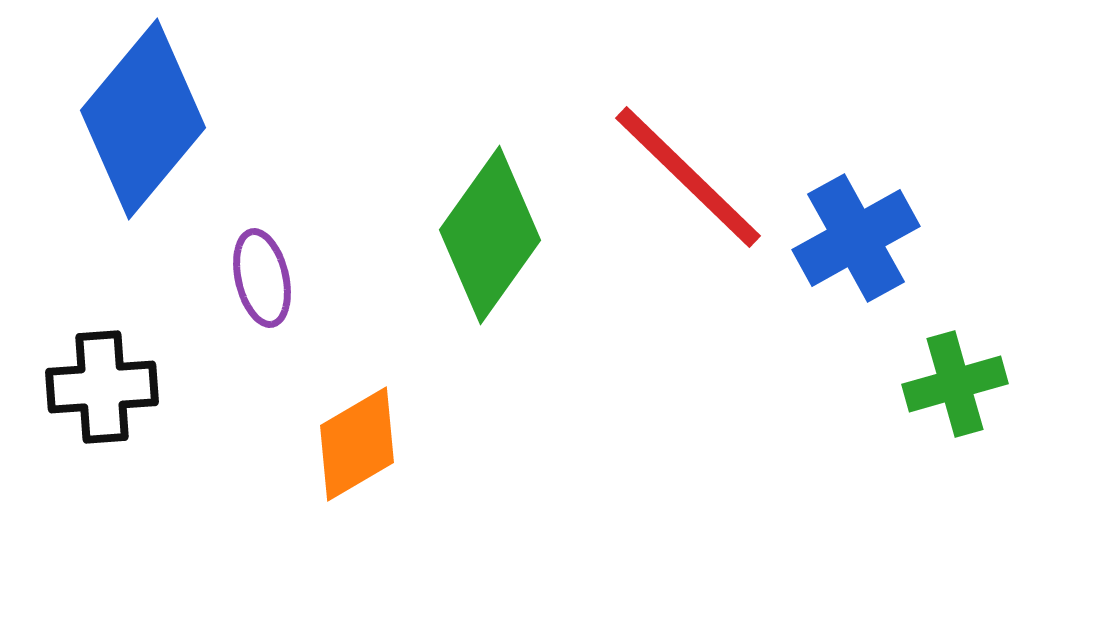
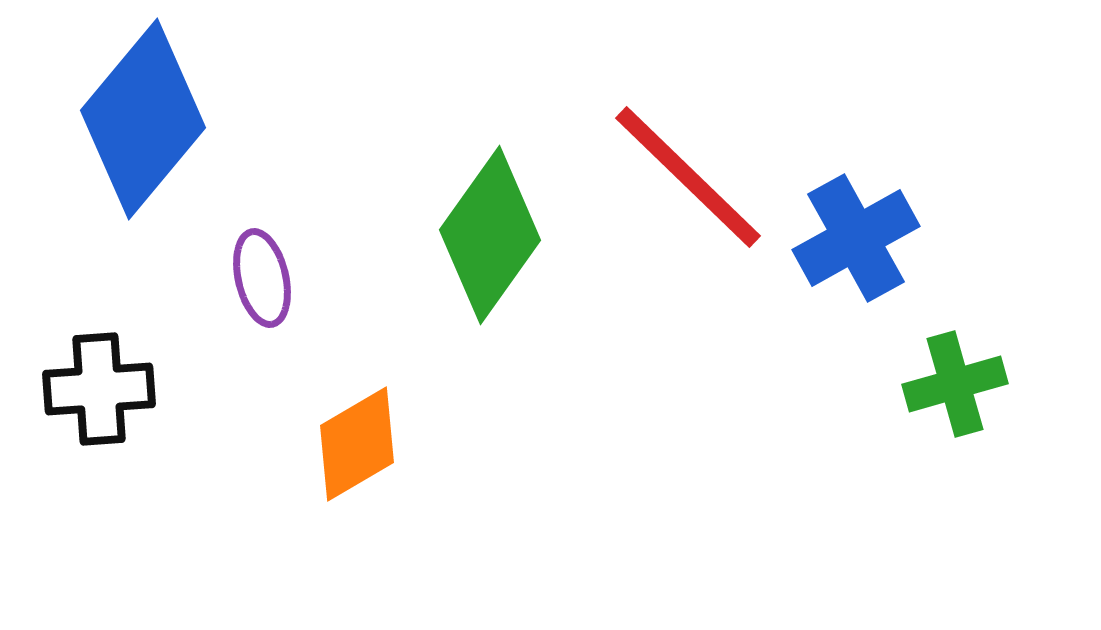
black cross: moved 3 px left, 2 px down
